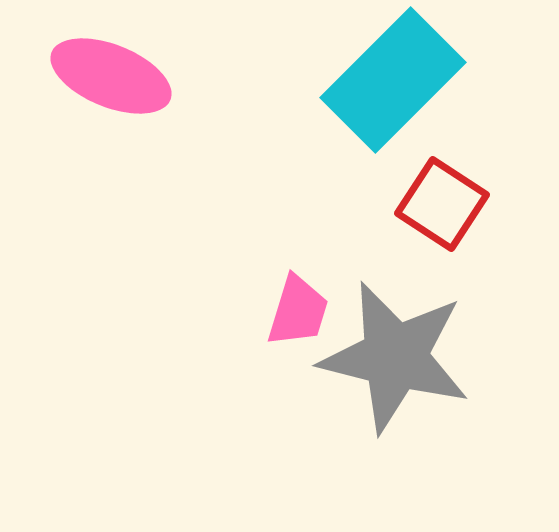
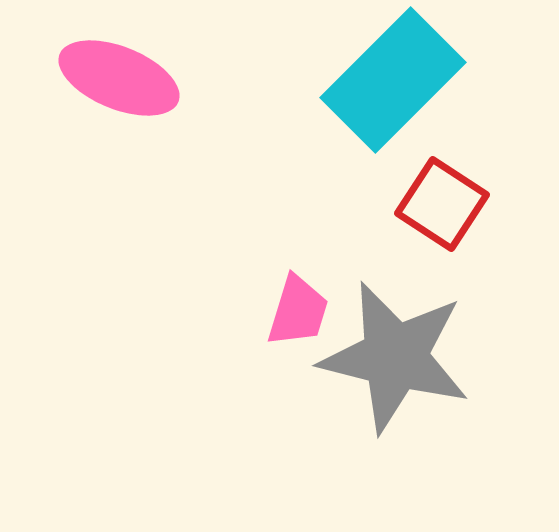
pink ellipse: moved 8 px right, 2 px down
